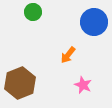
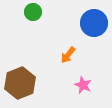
blue circle: moved 1 px down
